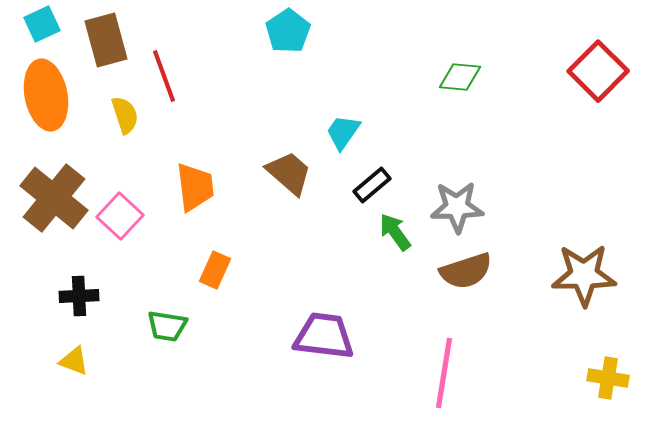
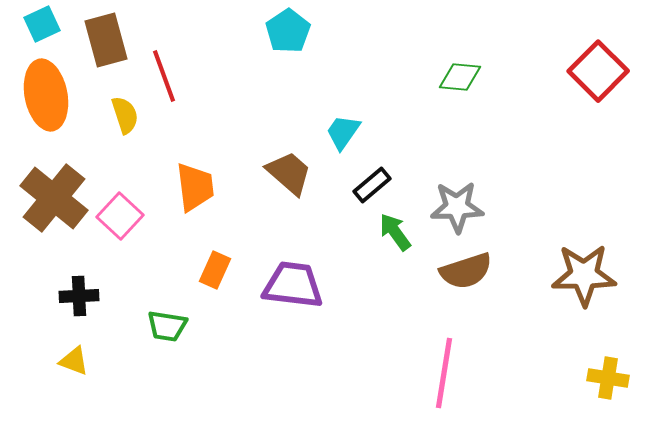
purple trapezoid: moved 31 px left, 51 px up
